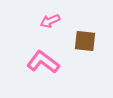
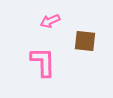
pink L-shape: rotated 52 degrees clockwise
